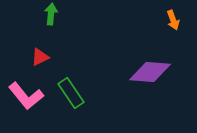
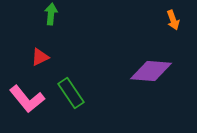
purple diamond: moved 1 px right, 1 px up
pink L-shape: moved 1 px right, 3 px down
